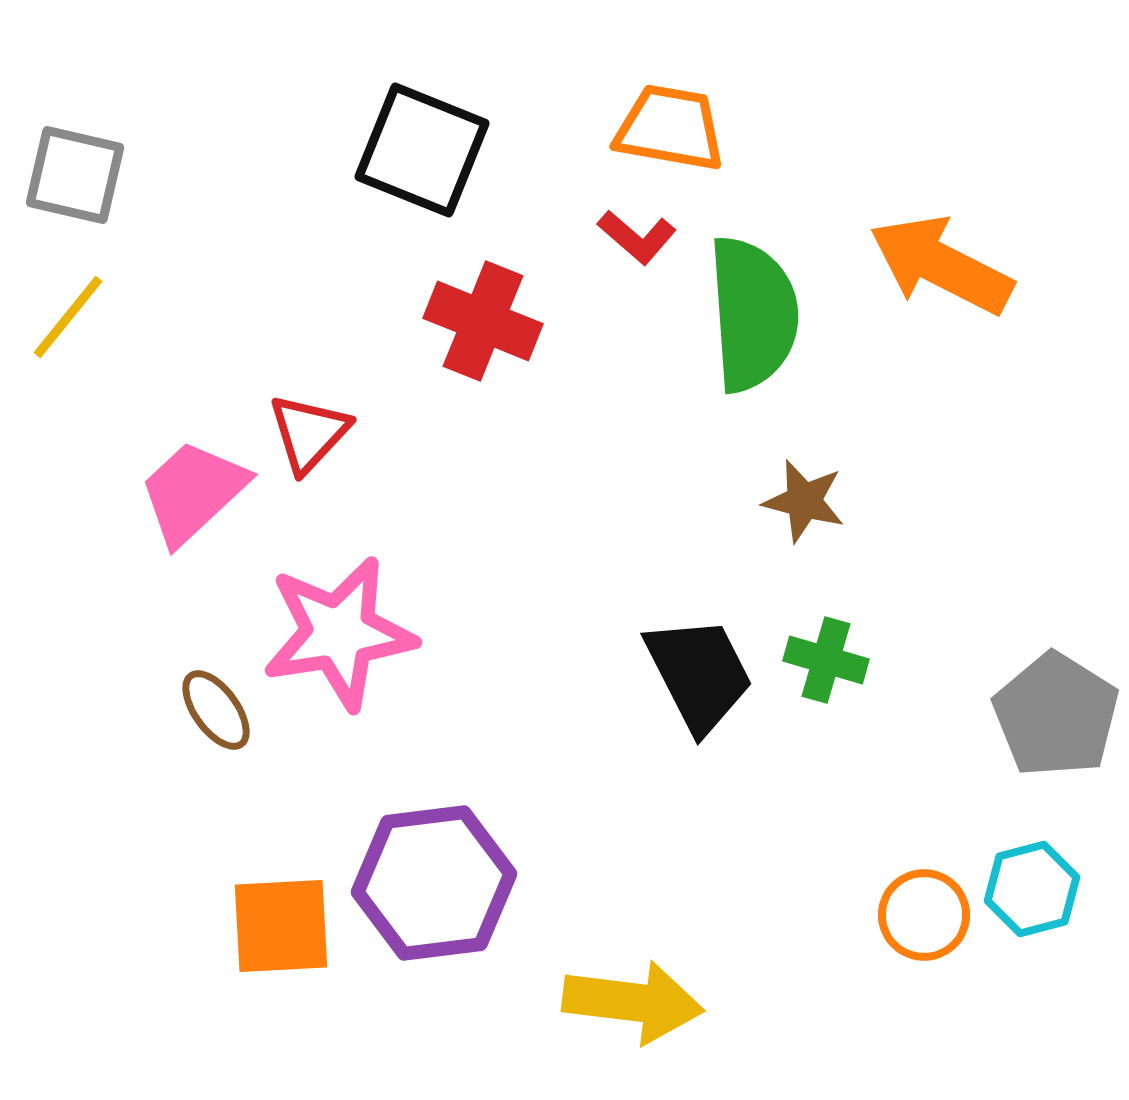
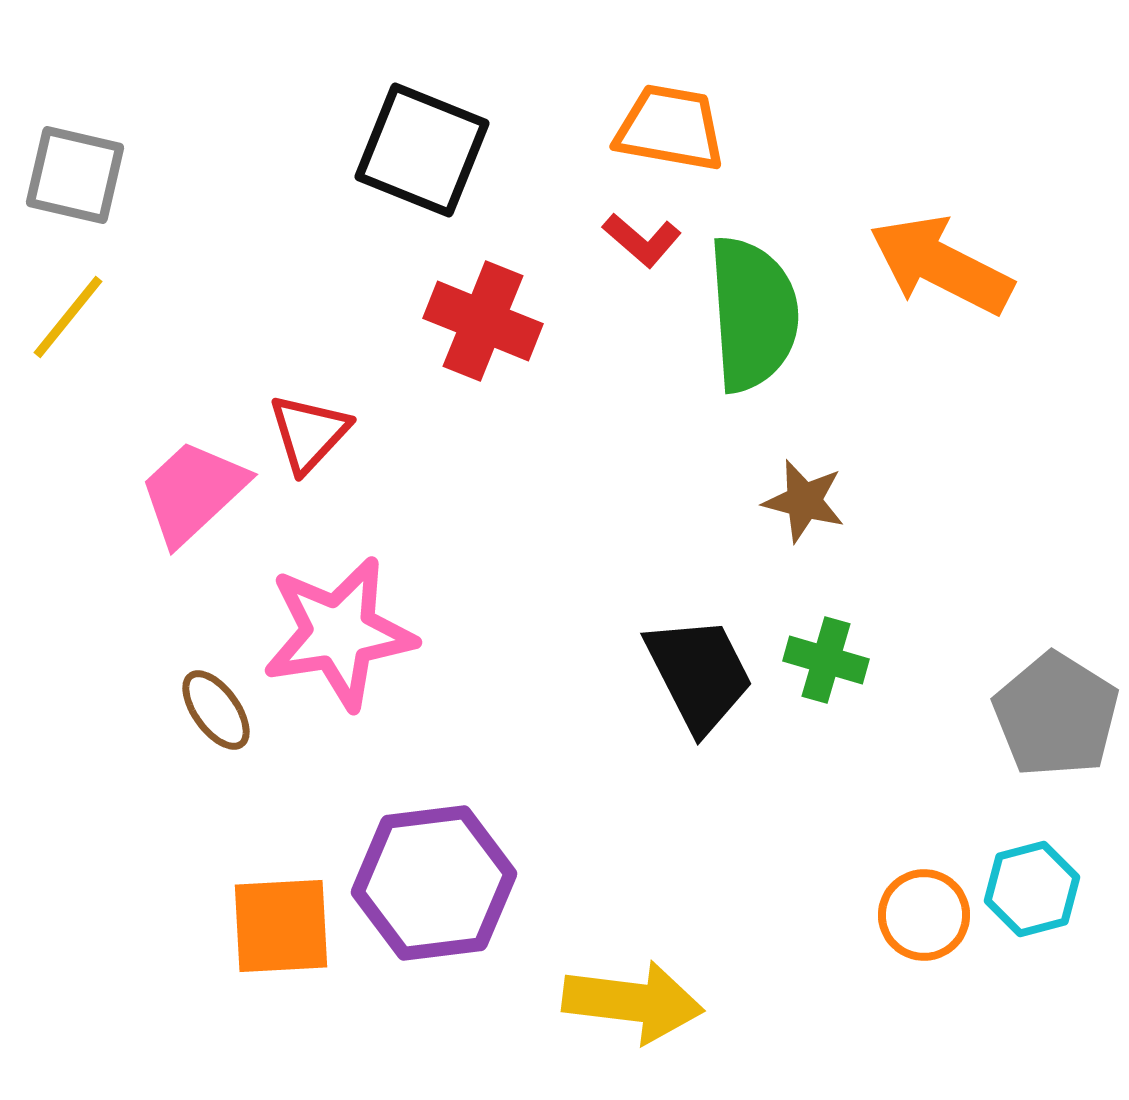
red L-shape: moved 5 px right, 3 px down
